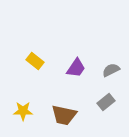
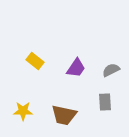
gray rectangle: moved 1 px left; rotated 54 degrees counterclockwise
